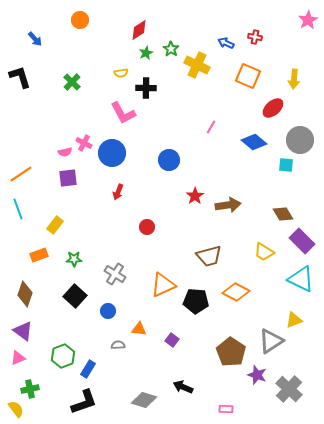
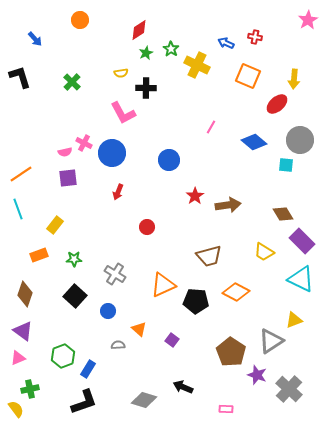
red ellipse at (273, 108): moved 4 px right, 4 px up
orange triangle at (139, 329): rotated 35 degrees clockwise
